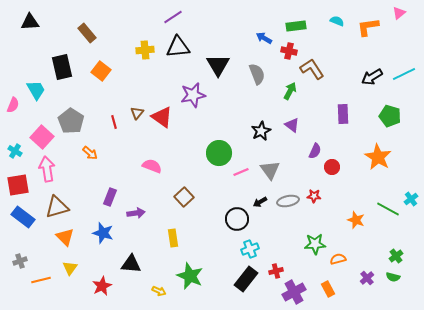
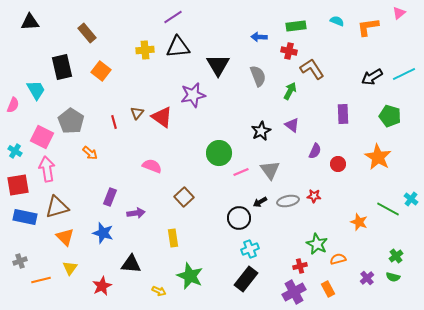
blue arrow at (264, 38): moved 5 px left, 1 px up; rotated 28 degrees counterclockwise
gray semicircle at (257, 74): moved 1 px right, 2 px down
pink square at (42, 137): rotated 15 degrees counterclockwise
red circle at (332, 167): moved 6 px right, 3 px up
cyan cross at (411, 199): rotated 16 degrees counterclockwise
blue rectangle at (23, 217): moved 2 px right; rotated 25 degrees counterclockwise
black circle at (237, 219): moved 2 px right, 1 px up
orange star at (356, 220): moved 3 px right, 2 px down
green star at (315, 244): moved 2 px right; rotated 30 degrees clockwise
red cross at (276, 271): moved 24 px right, 5 px up
